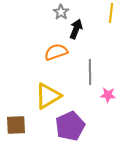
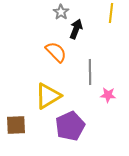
orange semicircle: rotated 65 degrees clockwise
